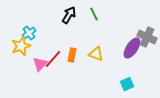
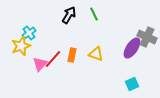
cyan square: moved 5 px right
